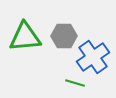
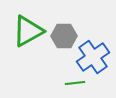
green triangle: moved 3 px right, 6 px up; rotated 24 degrees counterclockwise
green line: rotated 24 degrees counterclockwise
